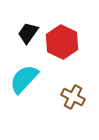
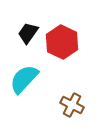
brown cross: moved 1 px left, 8 px down
